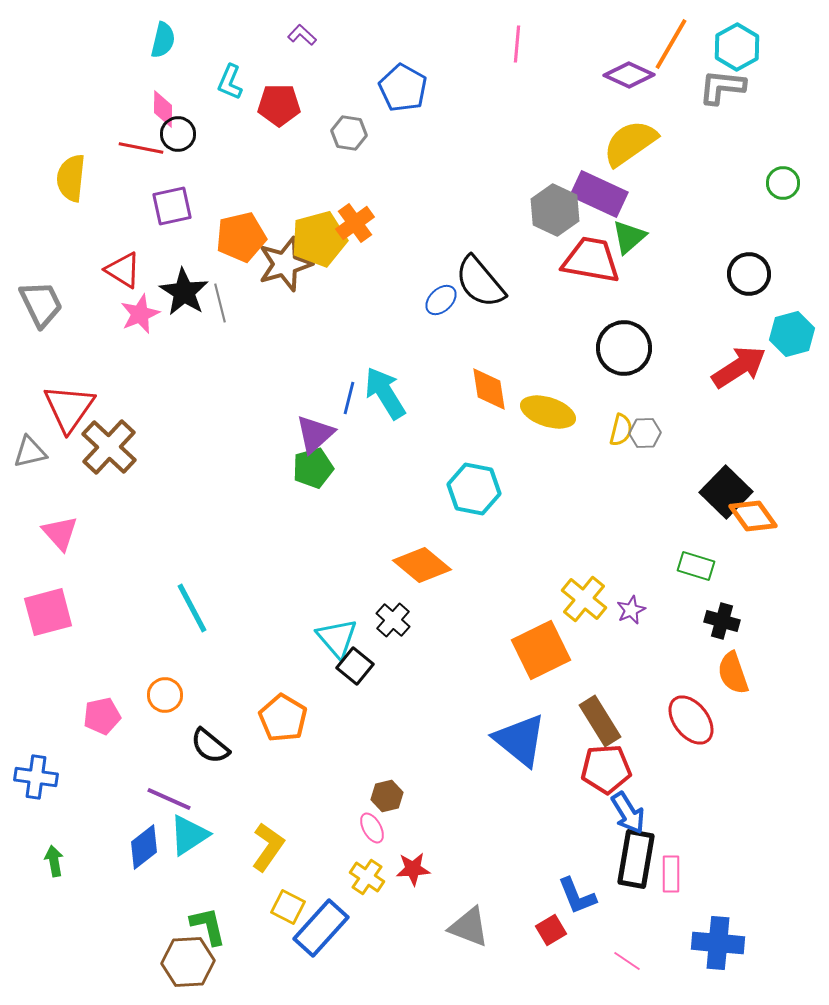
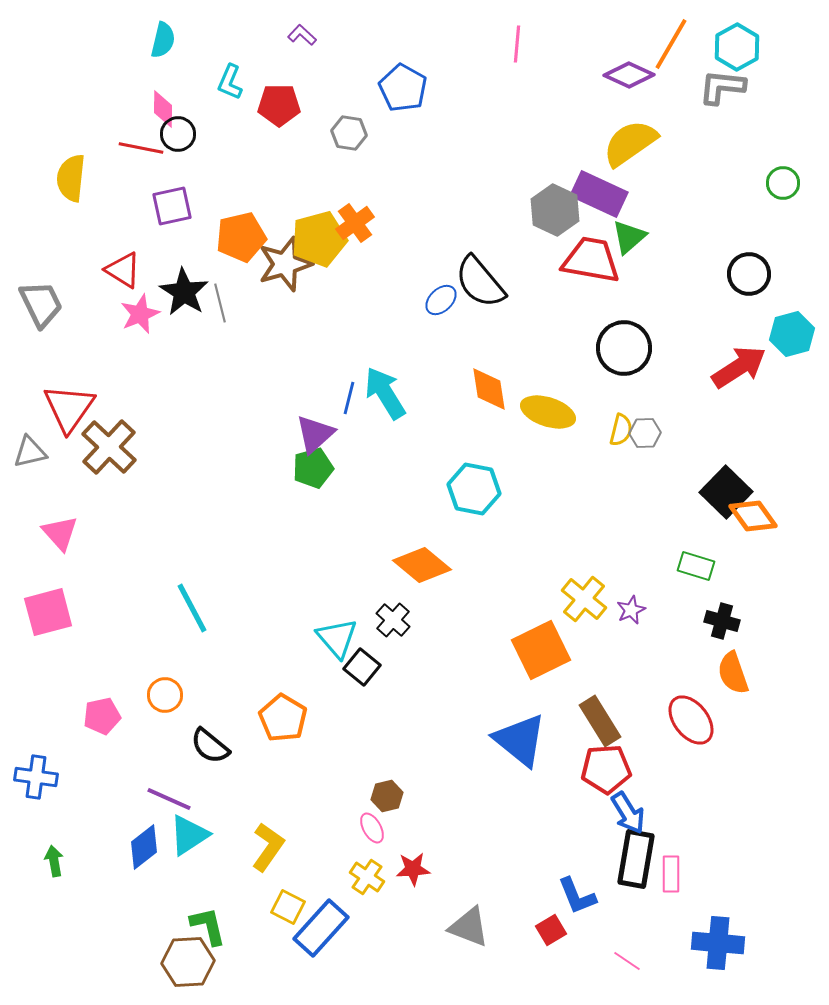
black square at (355, 666): moved 7 px right, 1 px down
